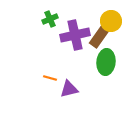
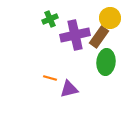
yellow circle: moved 1 px left, 3 px up
